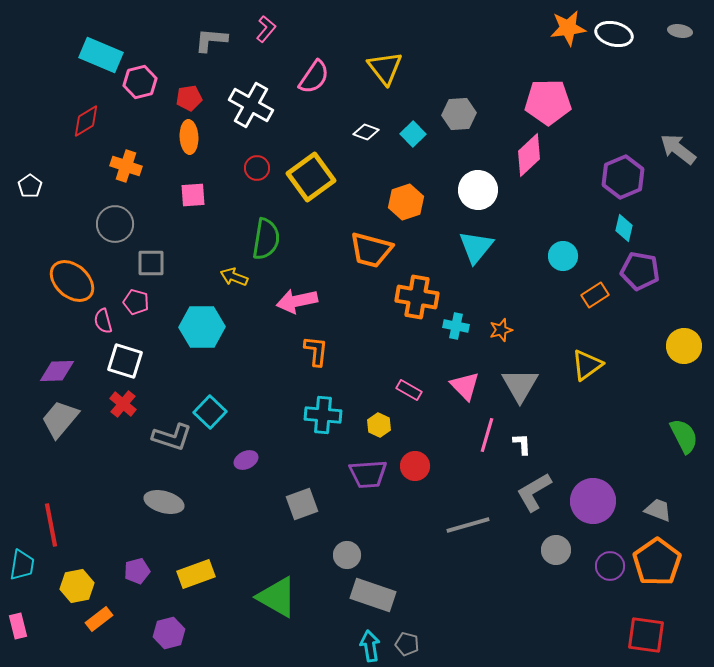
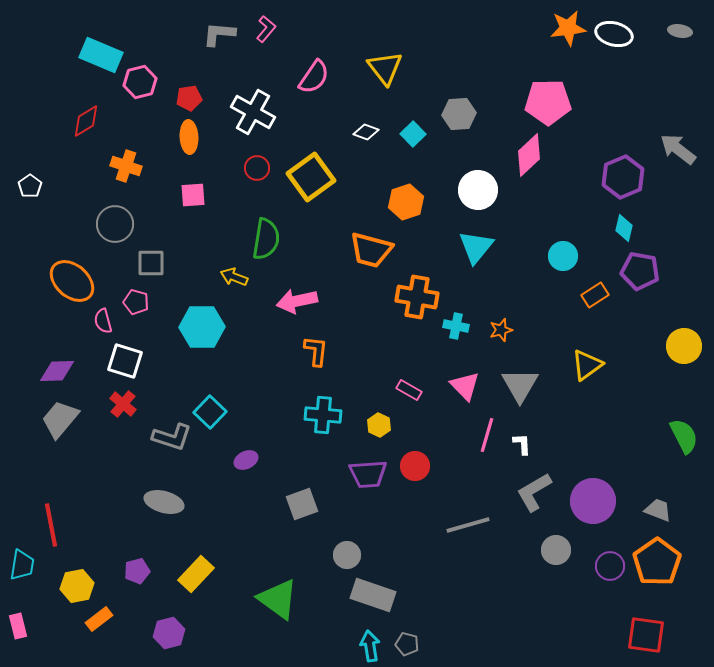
gray L-shape at (211, 40): moved 8 px right, 6 px up
white cross at (251, 105): moved 2 px right, 7 px down
yellow rectangle at (196, 574): rotated 27 degrees counterclockwise
green triangle at (277, 597): moved 1 px right, 2 px down; rotated 6 degrees clockwise
